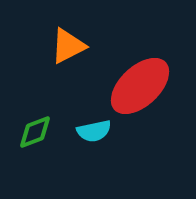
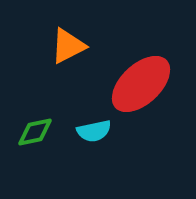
red ellipse: moved 1 px right, 2 px up
green diamond: rotated 9 degrees clockwise
